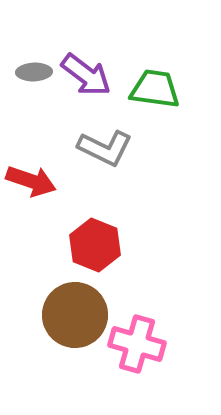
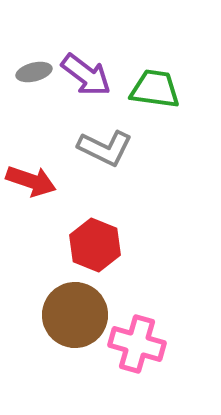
gray ellipse: rotated 12 degrees counterclockwise
